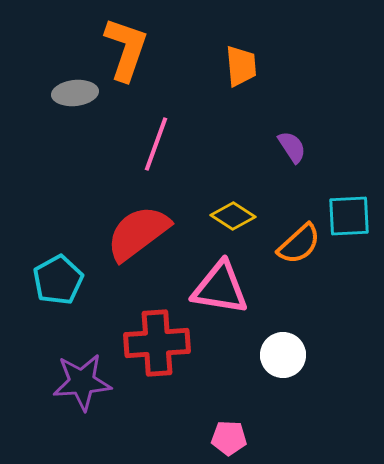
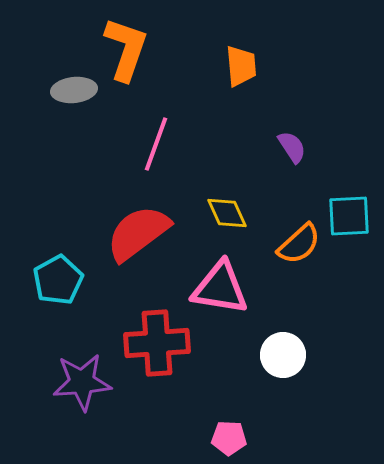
gray ellipse: moved 1 px left, 3 px up
yellow diamond: moved 6 px left, 3 px up; rotated 33 degrees clockwise
